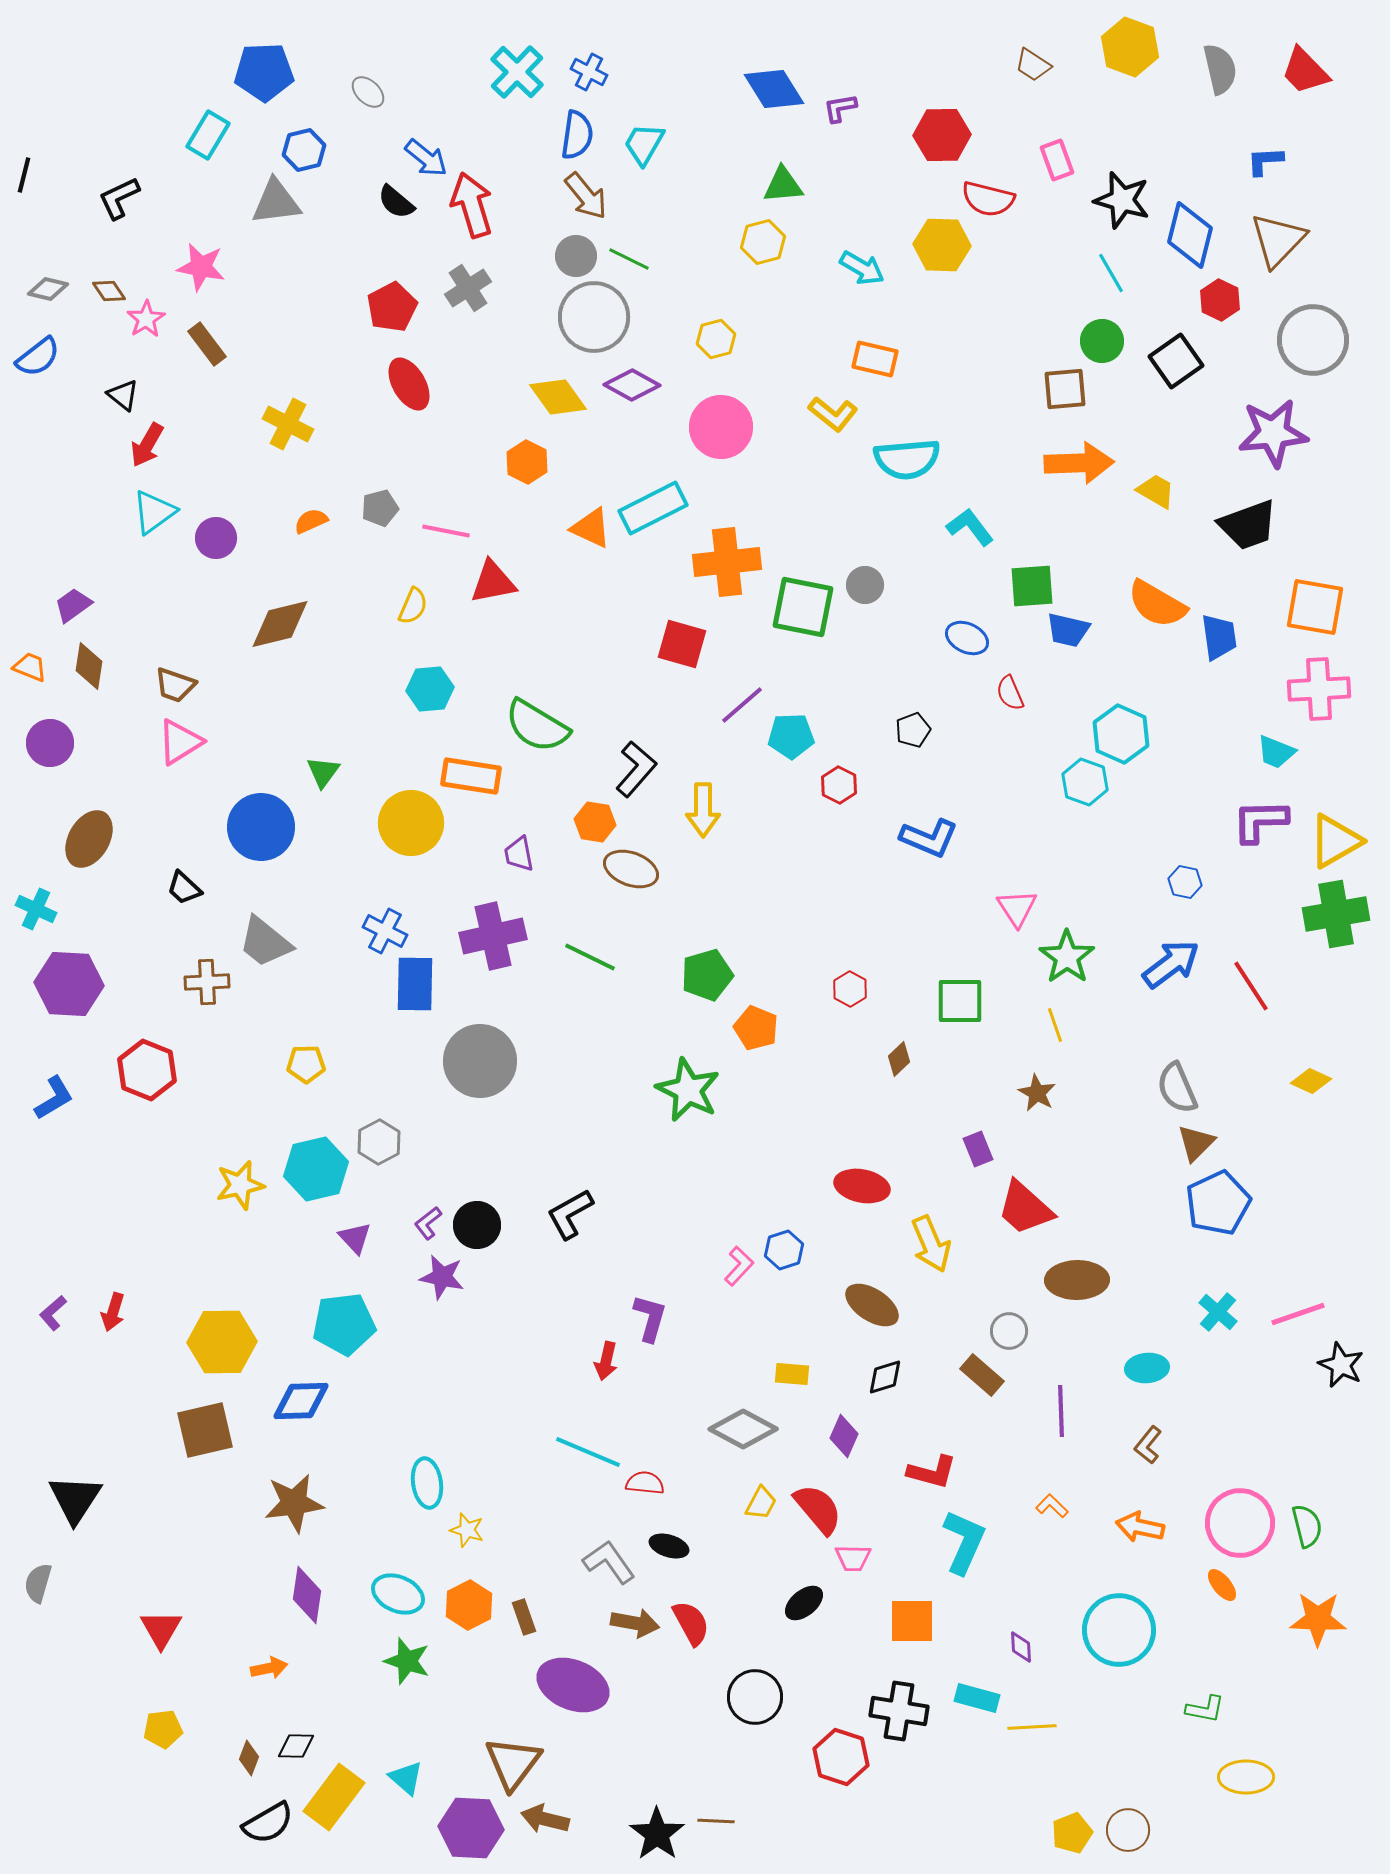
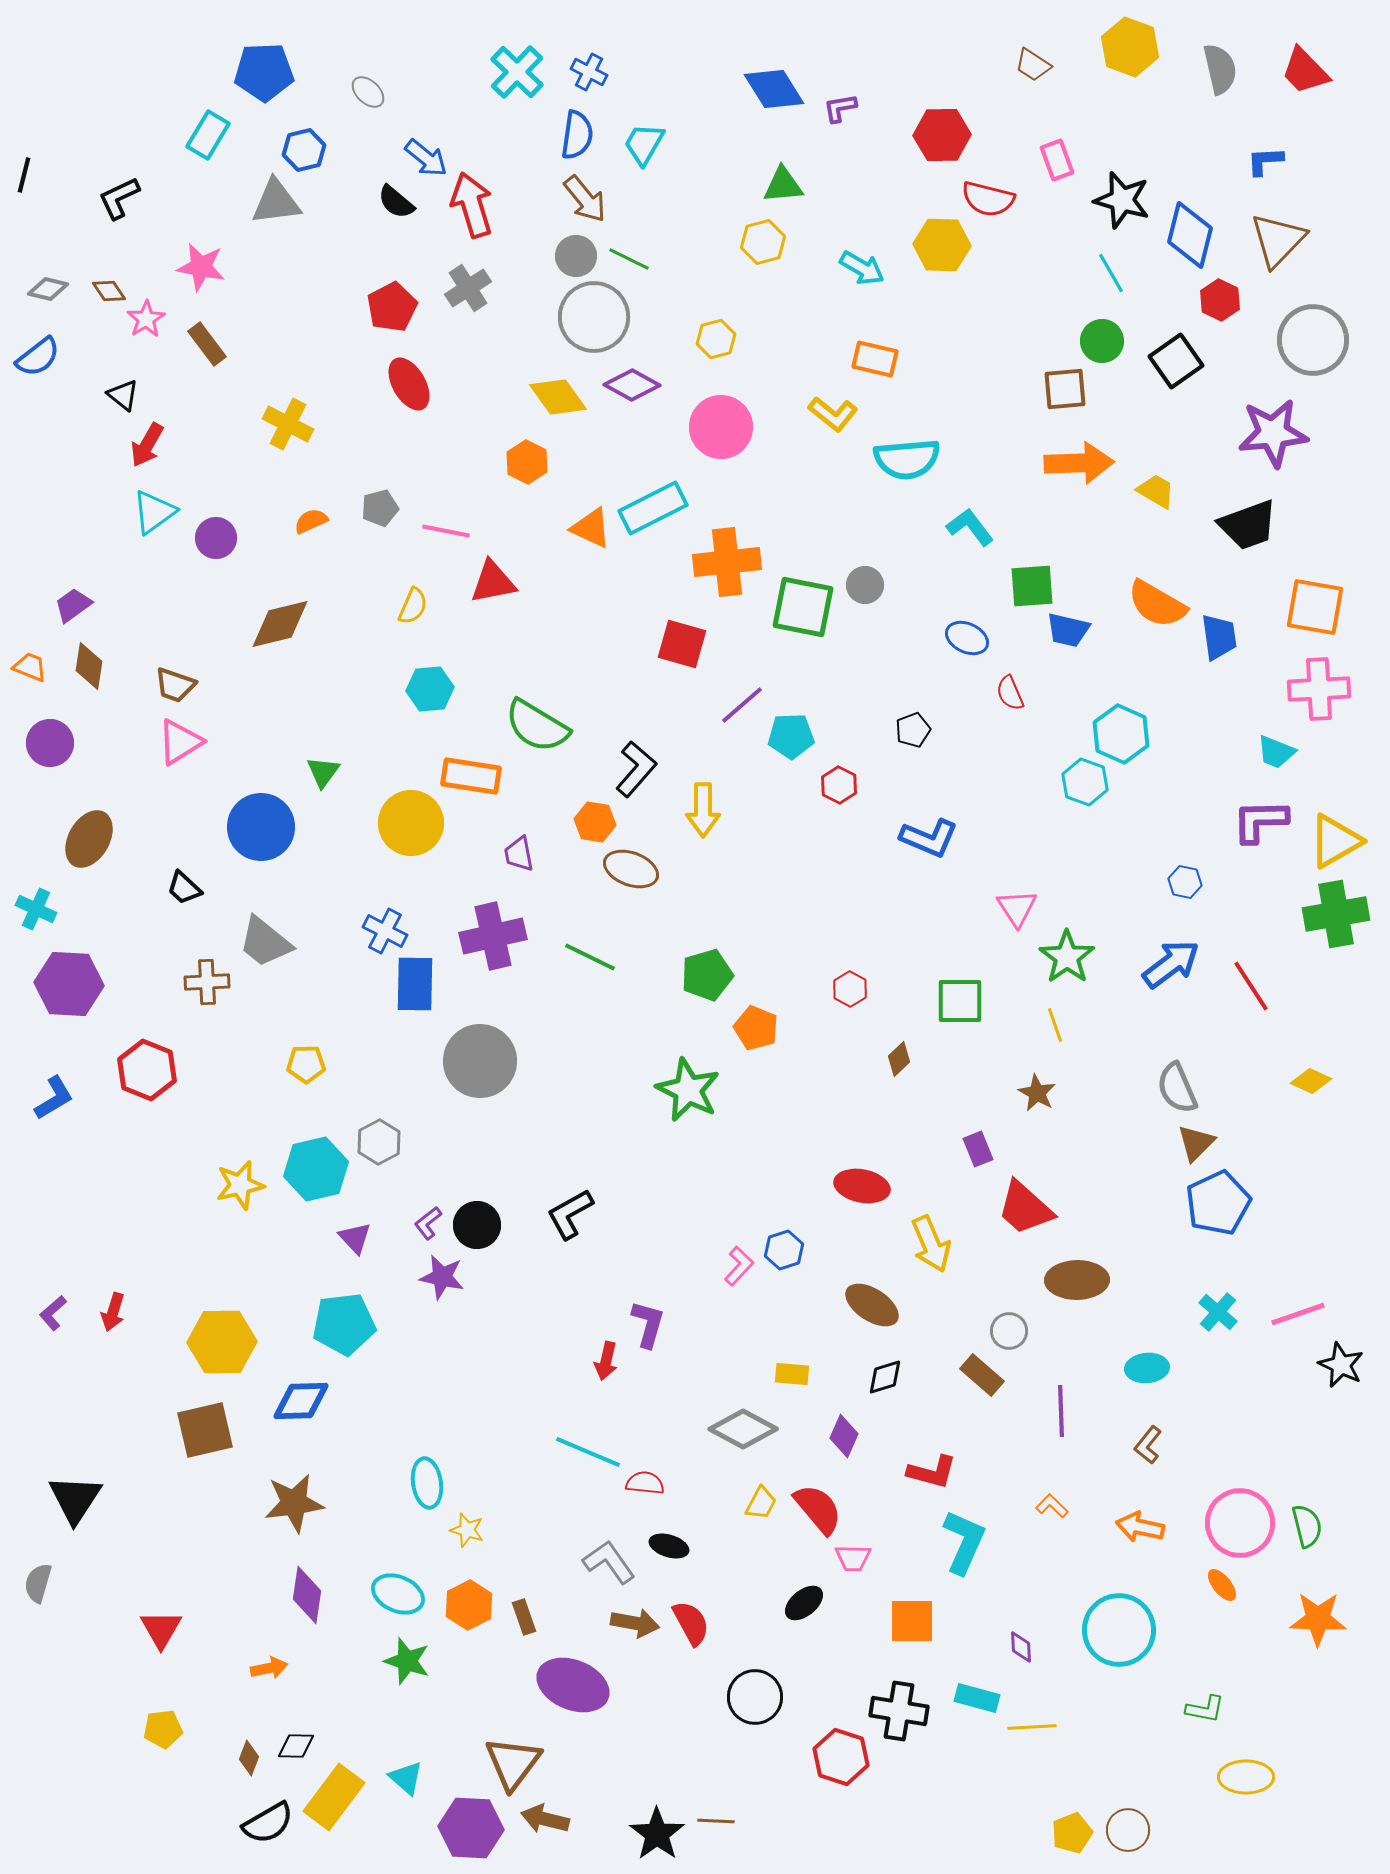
brown arrow at (586, 196): moved 1 px left, 3 px down
purple L-shape at (650, 1318): moved 2 px left, 6 px down
